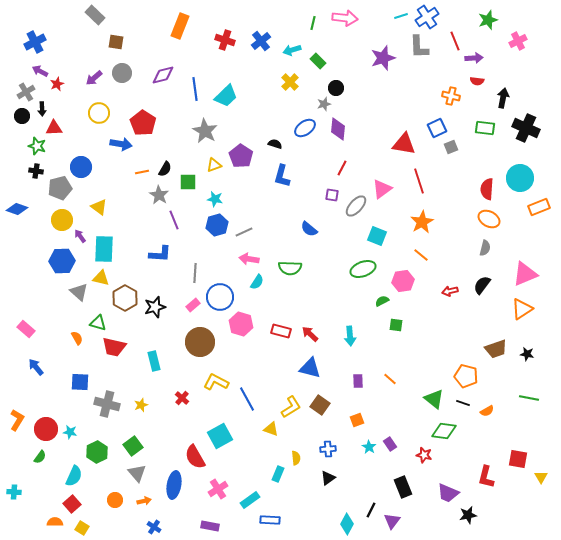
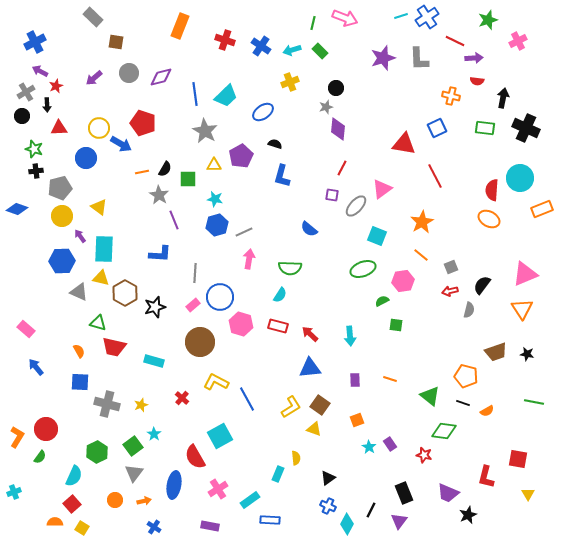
gray rectangle at (95, 15): moved 2 px left, 2 px down
pink arrow at (345, 18): rotated 15 degrees clockwise
blue cross at (261, 41): moved 5 px down; rotated 18 degrees counterclockwise
red line at (455, 41): rotated 42 degrees counterclockwise
gray L-shape at (419, 47): moved 12 px down
green rectangle at (318, 61): moved 2 px right, 10 px up
gray circle at (122, 73): moved 7 px right
purple diamond at (163, 75): moved 2 px left, 2 px down
yellow cross at (290, 82): rotated 24 degrees clockwise
red star at (57, 84): moved 1 px left, 2 px down
blue line at (195, 89): moved 5 px down
gray star at (324, 104): moved 2 px right, 3 px down
black arrow at (42, 109): moved 5 px right, 4 px up
yellow circle at (99, 113): moved 15 px down
red pentagon at (143, 123): rotated 15 degrees counterclockwise
red triangle at (54, 128): moved 5 px right
blue ellipse at (305, 128): moved 42 px left, 16 px up
blue arrow at (121, 144): rotated 20 degrees clockwise
green star at (37, 146): moved 3 px left, 3 px down
gray square at (451, 147): moved 120 px down
purple pentagon at (241, 156): rotated 10 degrees clockwise
yellow triangle at (214, 165): rotated 21 degrees clockwise
blue circle at (81, 167): moved 5 px right, 9 px up
black cross at (36, 171): rotated 16 degrees counterclockwise
red line at (419, 181): moved 16 px right, 5 px up; rotated 10 degrees counterclockwise
green square at (188, 182): moved 3 px up
red semicircle at (487, 189): moved 5 px right, 1 px down
orange rectangle at (539, 207): moved 3 px right, 2 px down
yellow circle at (62, 220): moved 4 px up
gray semicircle at (485, 248): moved 16 px left, 62 px down
pink arrow at (249, 259): rotated 90 degrees clockwise
cyan semicircle at (257, 282): moved 23 px right, 13 px down
gray triangle at (79, 292): rotated 18 degrees counterclockwise
brown hexagon at (125, 298): moved 5 px up
orange triangle at (522, 309): rotated 30 degrees counterclockwise
red rectangle at (281, 331): moved 3 px left, 5 px up
orange semicircle at (77, 338): moved 2 px right, 13 px down
brown trapezoid at (496, 349): moved 3 px down
cyan rectangle at (154, 361): rotated 60 degrees counterclockwise
blue triangle at (310, 368): rotated 20 degrees counterclockwise
orange line at (390, 379): rotated 24 degrees counterclockwise
purple rectangle at (358, 381): moved 3 px left, 1 px up
green line at (529, 398): moved 5 px right, 4 px down
green triangle at (434, 399): moved 4 px left, 3 px up
orange L-shape at (17, 420): moved 17 px down
yellow triangle at (271, 429): moved 43 px right
cyan star at (70, 432): moved 84 px right, 2 px down; rotated 24 degrees clockwise
blue cross at (328, 449): moved 57 px down; rotated 28 degrees clockwise
gray triangle at (137, 473): moved 3 px left; rotated 18 degrees clockwise
yellow triangle at (541, 477): moved 13 px left, 17 px down
black rectangle at (403, 487): moved 1 px right, 6 px down
cyan cross at (14, 492): rotated 24 degrees counterclockwise
black star at (468, 515): rotated 12 degrees counterclockwise
purple triangle at (392, 521): moved 7 px right
